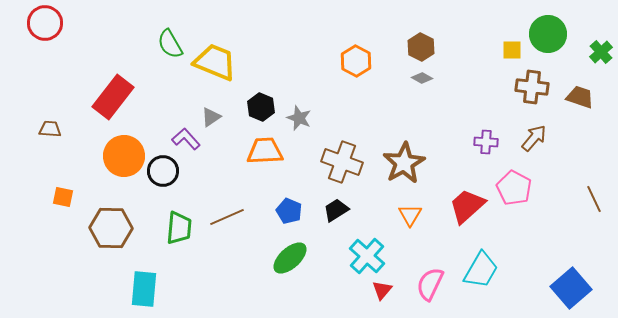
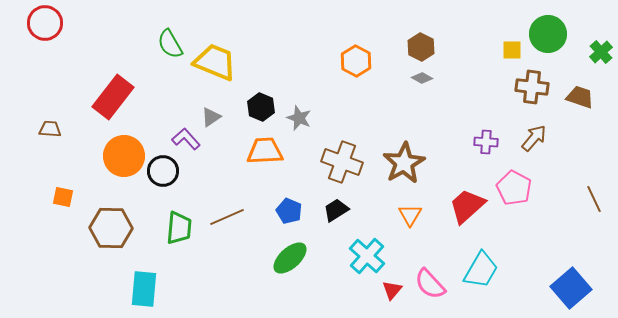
pink semicircle at (430, 284): rotated 68 degrees counterclockwise
red triangle at (382, 290): moved 10 px right
